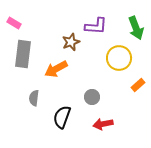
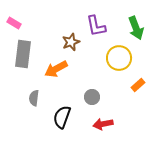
purple L-shape: rotated 75 degrees clockwise
